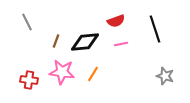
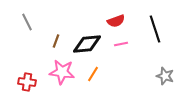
black diamond: moved 2 px right, 2 px down
red cross: moved 2 px left, 2 px down
